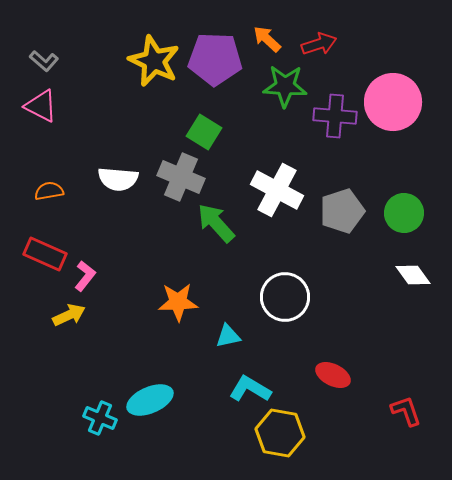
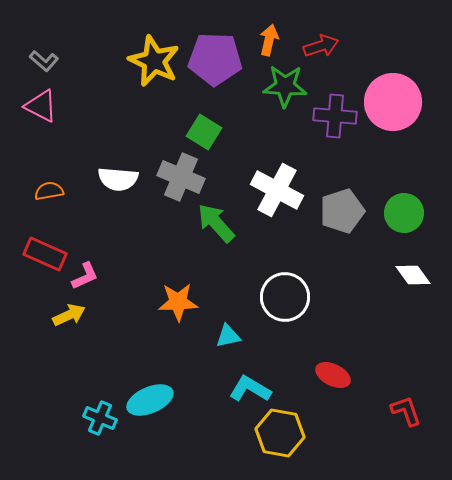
orange arrow: moved 2 px right, 1 px down; rotated 60 degrees clockwise
red arrow: moved 2 px right, 2 px down
pink L-shape: rotated 28 degrees clockwise
